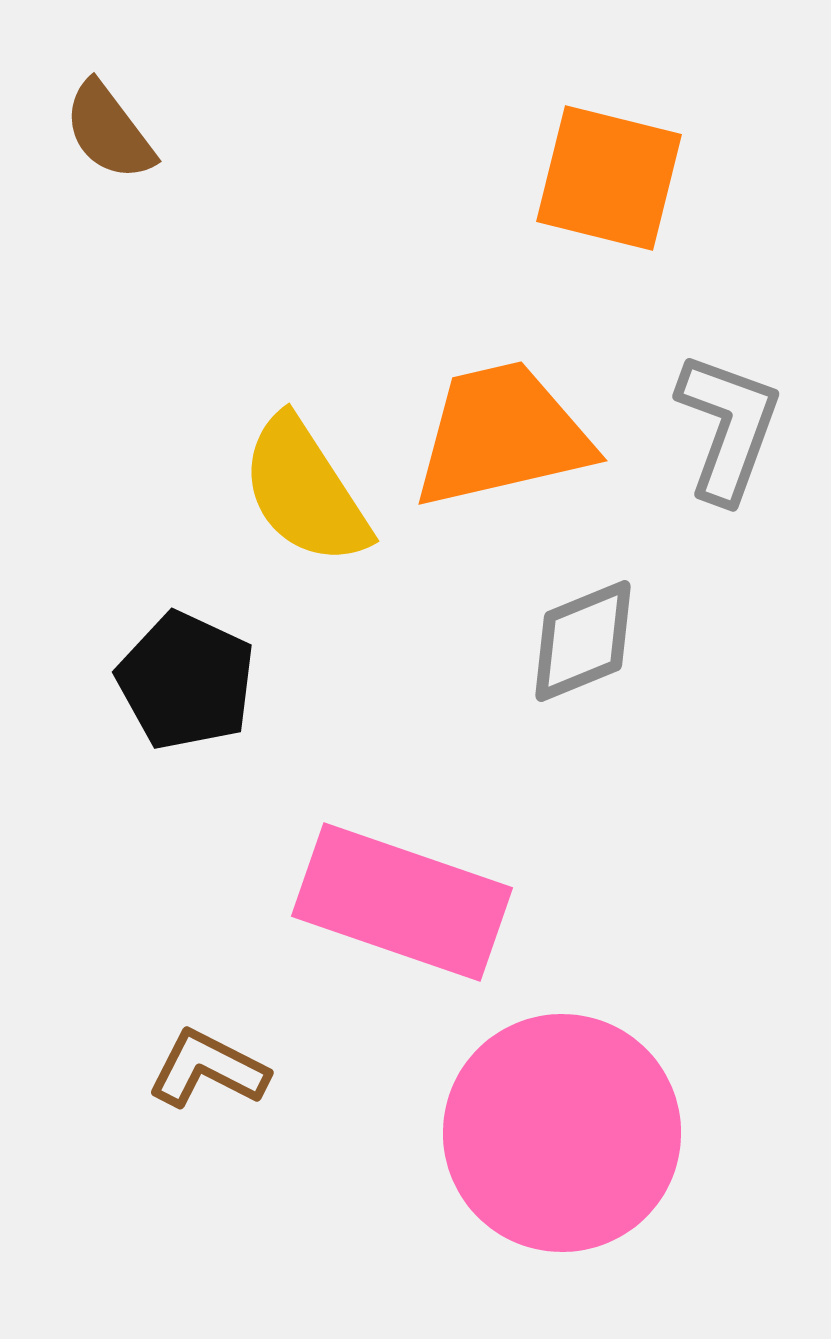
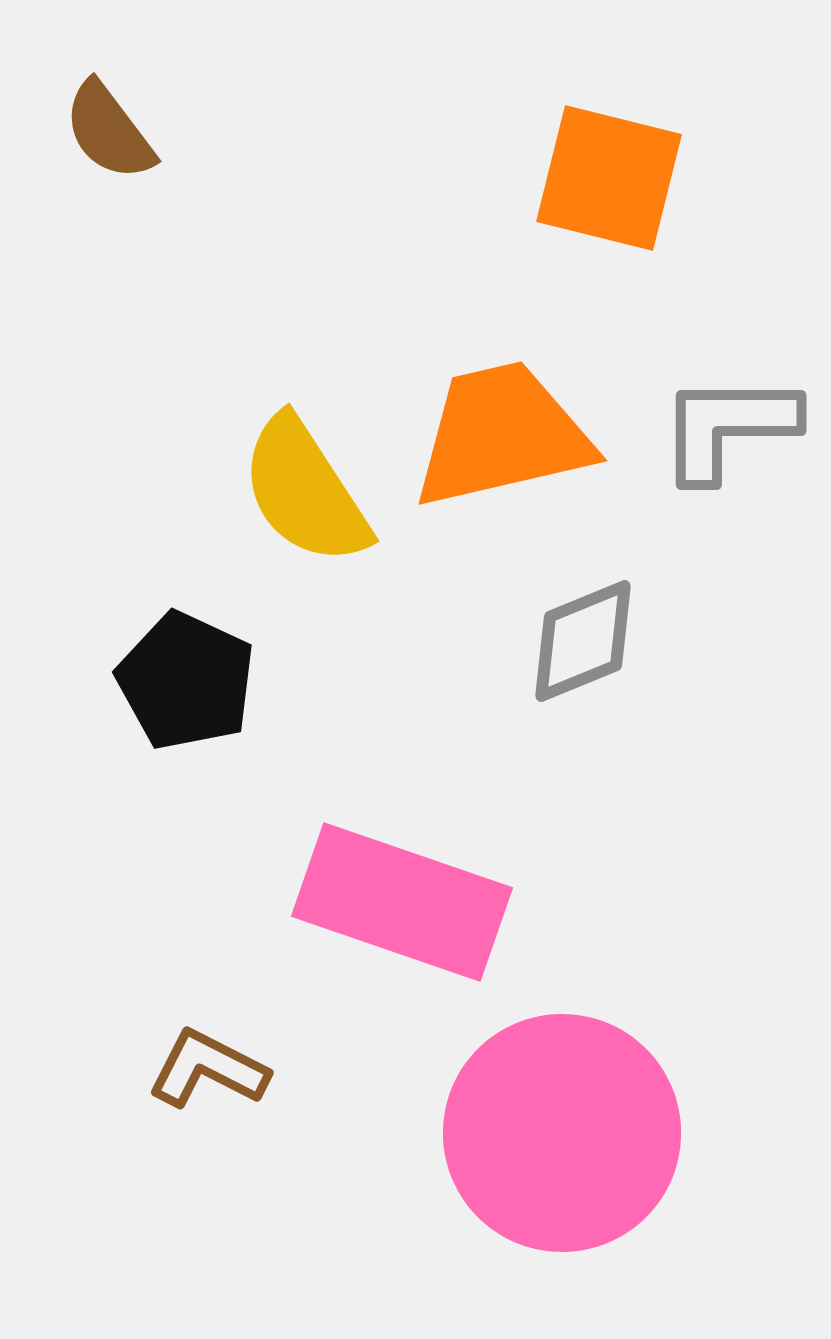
gray L-shape: rotated 110 degrees counterclockwise
